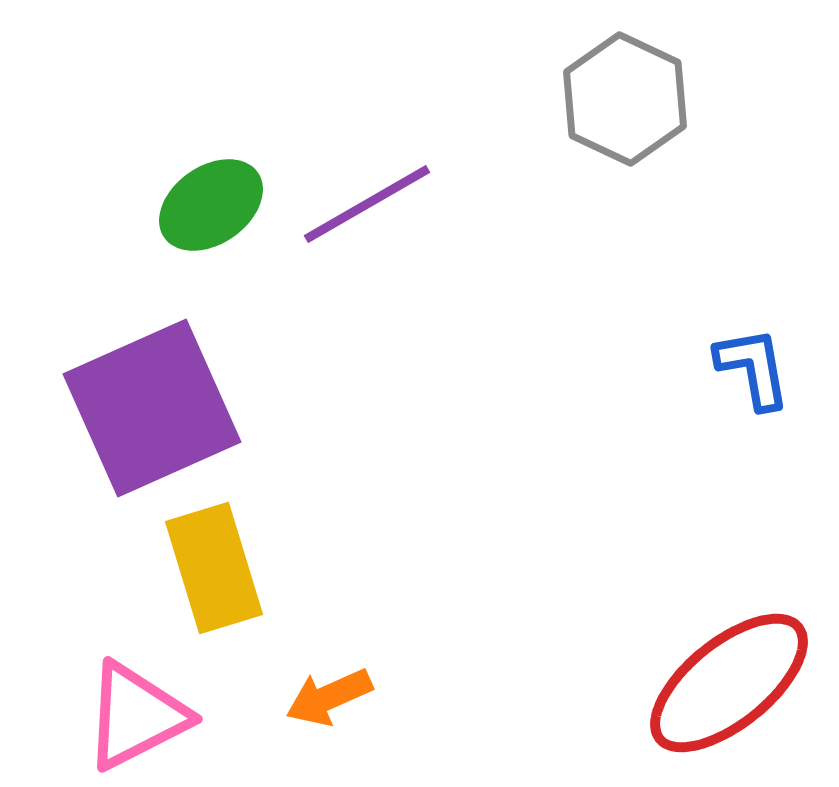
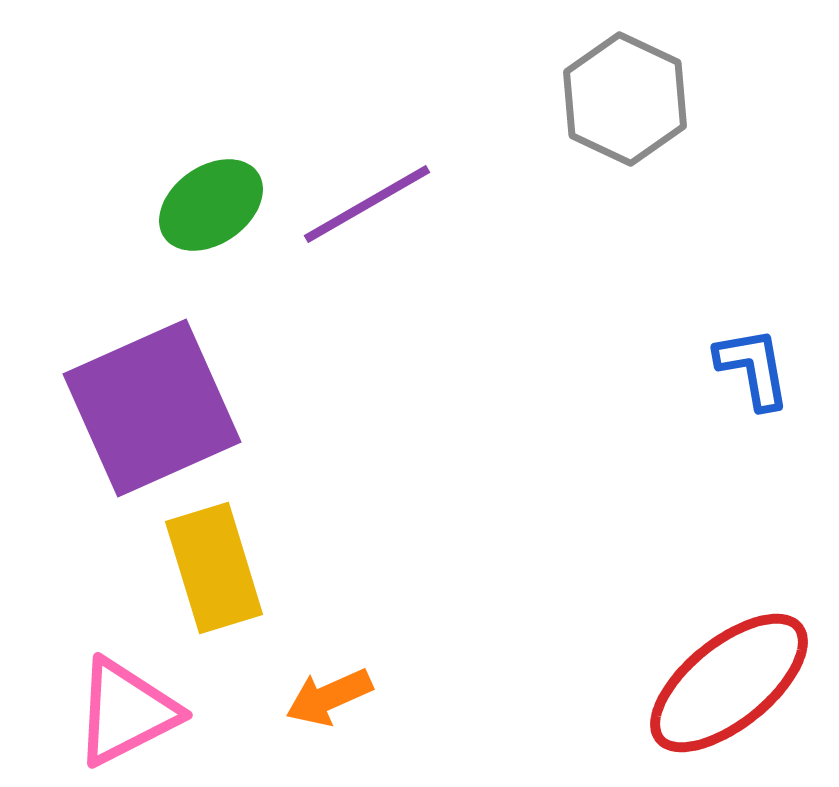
pink triangle: moved 10 px left, 4 px up
